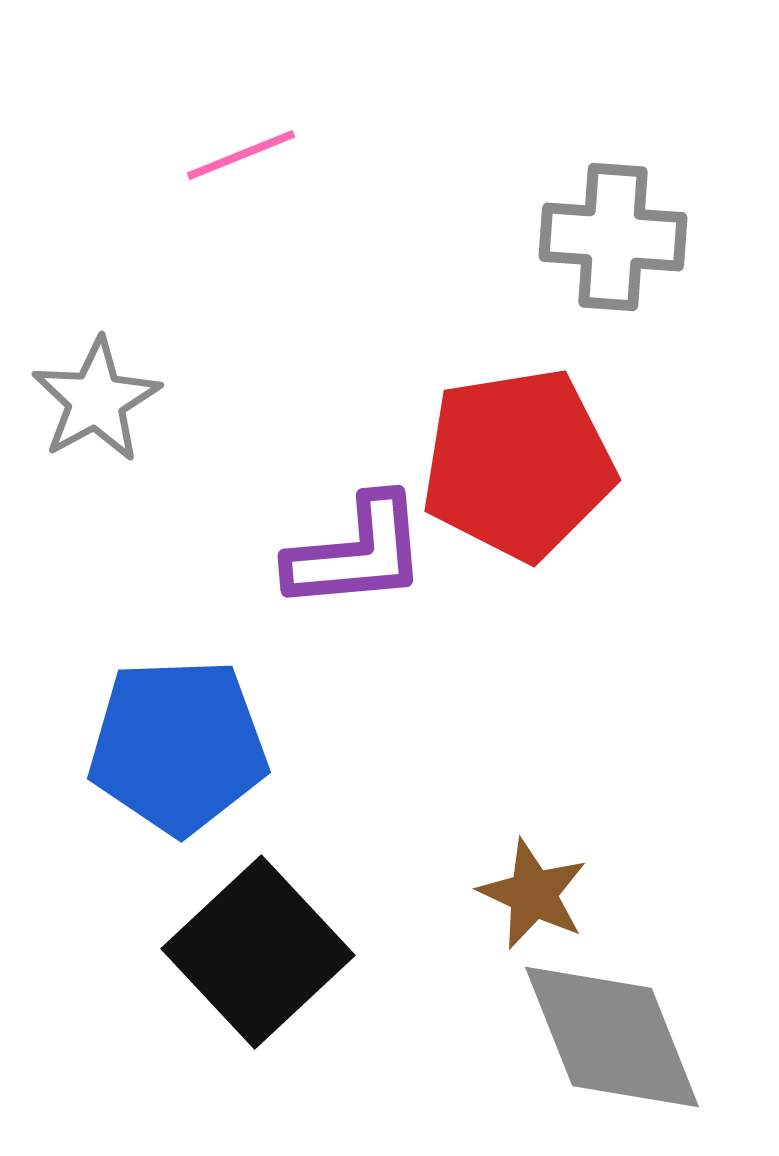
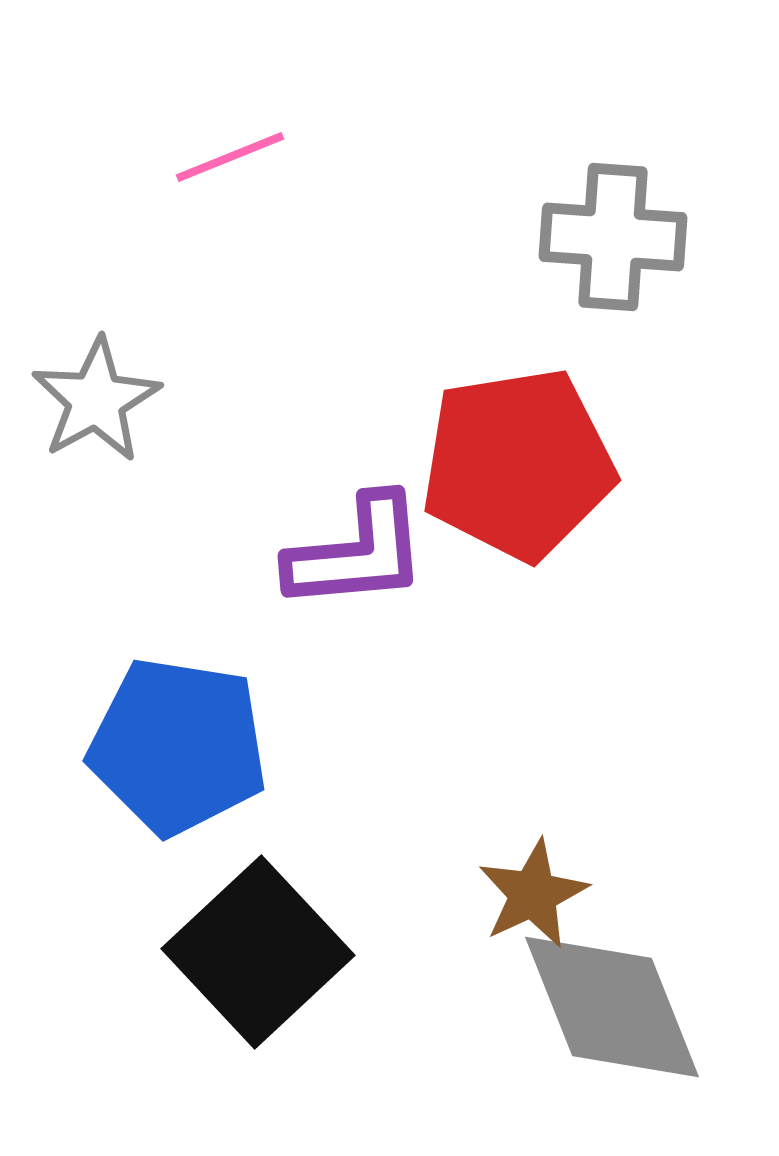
pink line: moved 11 px left, 2 px down
blue pentagon: rotated 11 degrees clockwise
brown star: rotated 22 degrees clockwise
gray diamond: moved 30 px up
